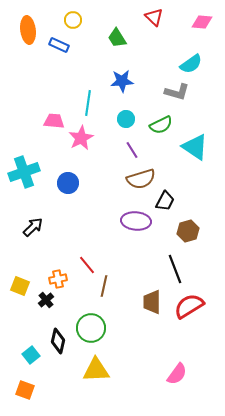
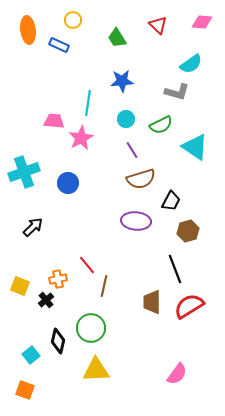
red triangle: moved 4 px right, 8 px down
black trapezoid: moved 6 px right
